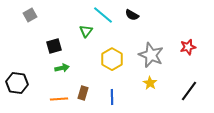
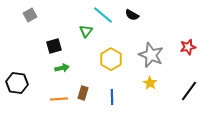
yellow hexagon: moved 1 px left
